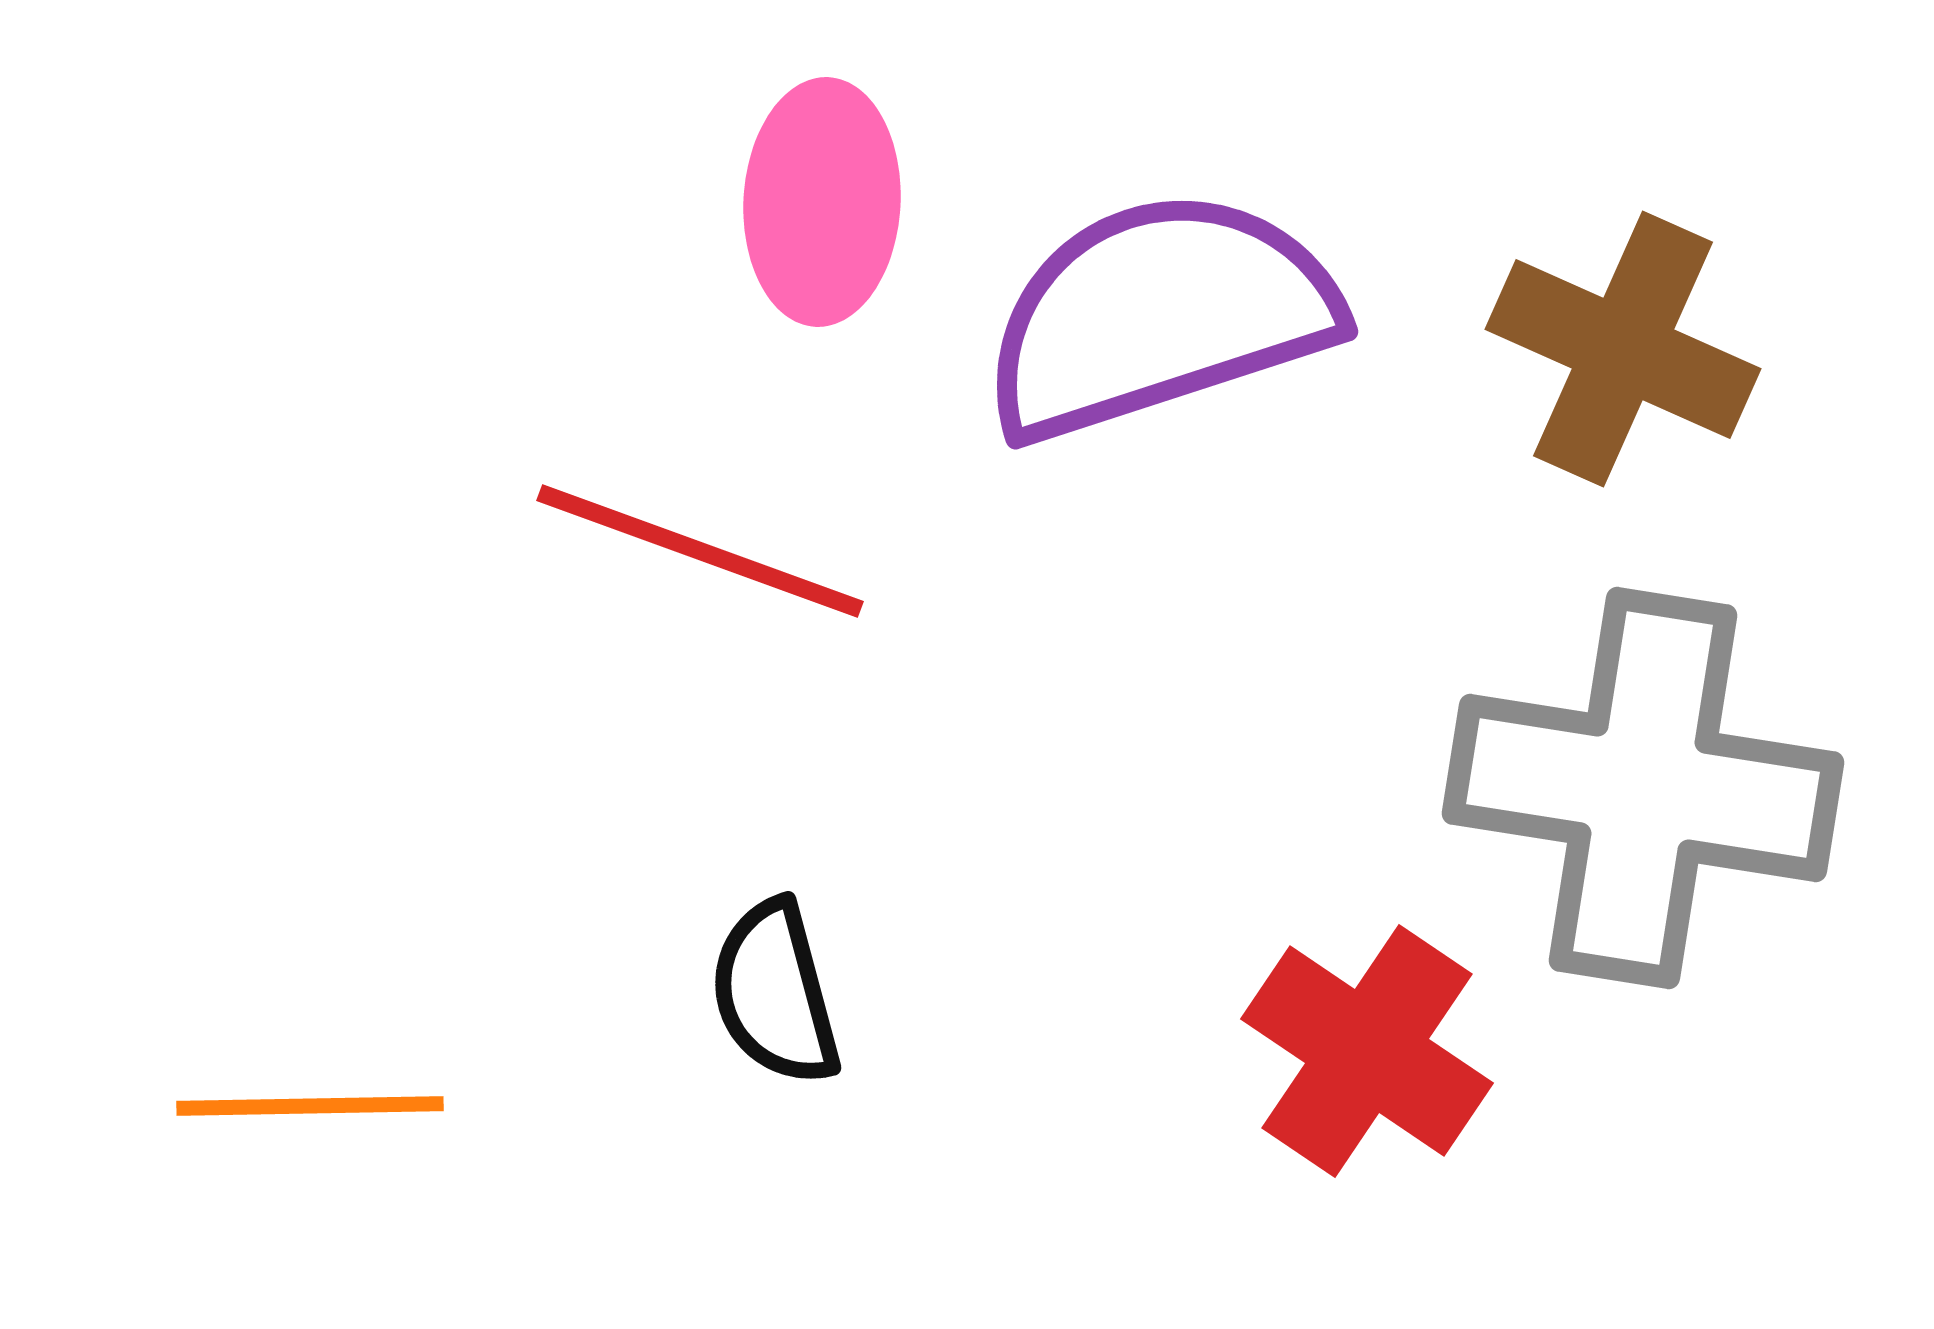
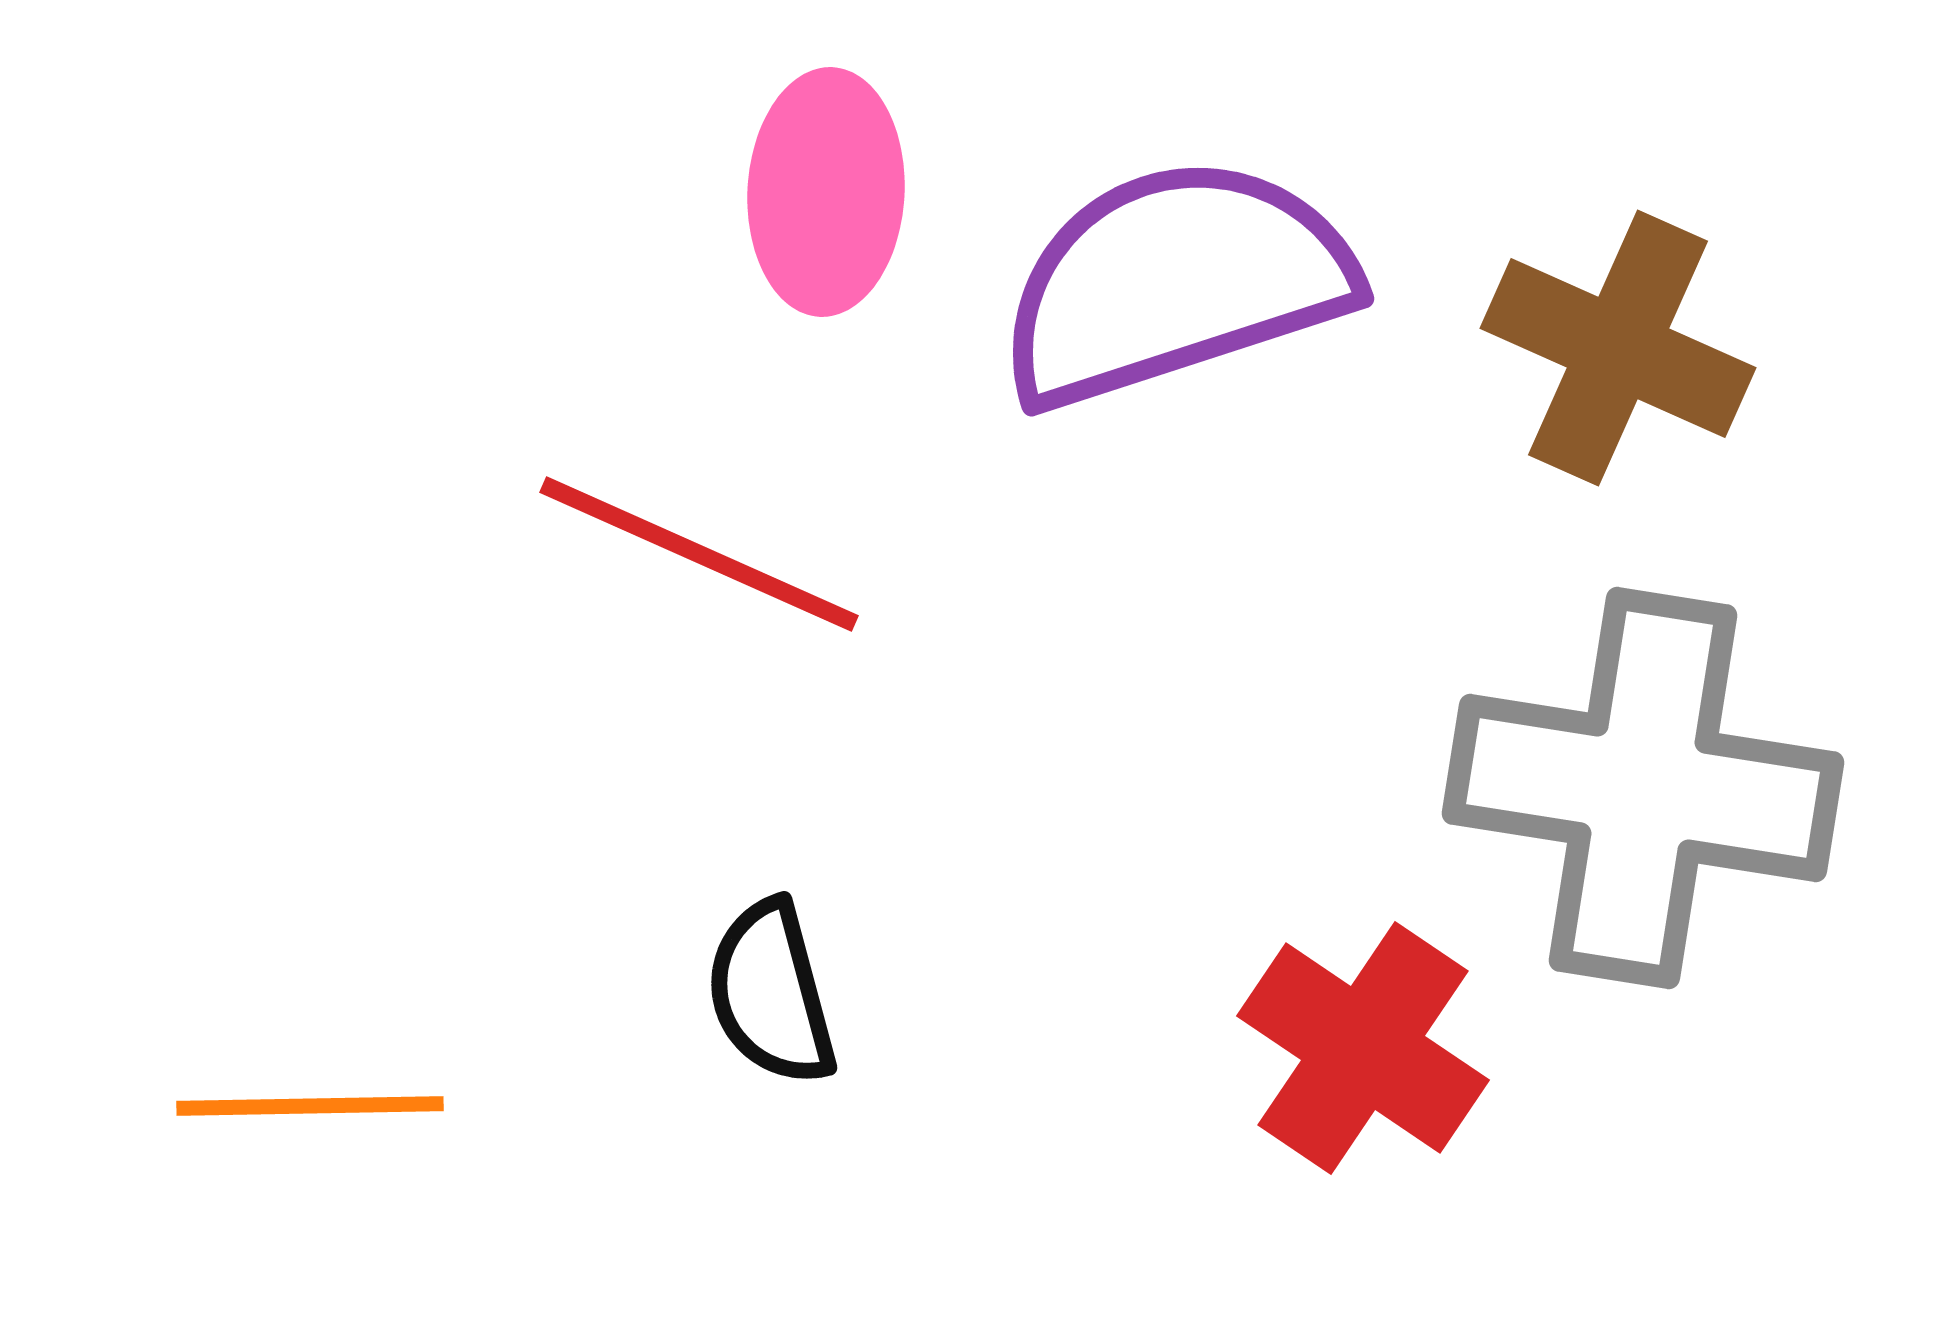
pink ellipse: moved 4 px right, 10 px up
purple semicircle: moved 16 px right, 33 px up
brown cross: moved 5 px left, 1 px up
red line: moved 1 px left, 3 px down; rotated 4 degrees clockwise
black semicircle: moved 4 px left
red cross: moved 4 px left, 3 px up
